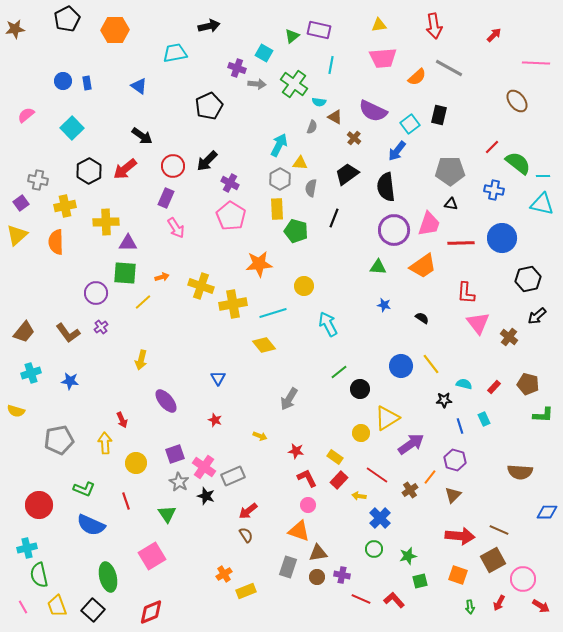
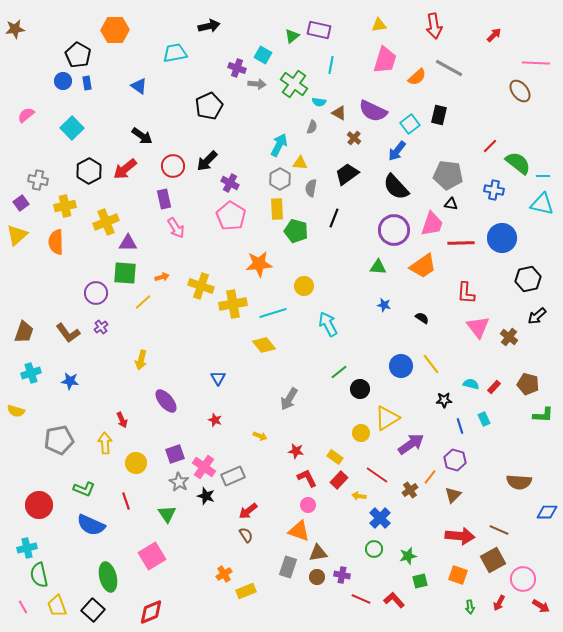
black pentagon at (67, 19): moved 11 px right, 36 px down; rotated 15 degrees counterclockwise
cyan square at (264, 53): moved 1 px left, 2 px down
pink trapezoid at (383, 58): moved 2 px right, 2 px down; rotated 68 degrees counterclockwise
brown ellipse at (517, 101): moved 3 px right, 10 px up
brown triangle at (335, 117): moved 4 px right, 4 px up
red line at (492, 147): moved 2 px left, 1 px up
gray pentagon at (450, 171): moved 2 px left, 4 px down; rotated 8 degrees clockwise
black semicircle at (386, 187): moved 10 px right; rotated 36 degrees counterclockwise
purple rectangle at (166, 198): moved 2 px left, 1 px down; rotated 36 degrees counterclockwise
yellow cross at (106, 222): rotated 20 degrees counterclockwise
pink trapezoid at (429, 224): moved 3 px right
pink triangle at (478, 323): moved 4 px down
brown trapezoid at (24, 332): rotated 20 degrees counterclockwise
cyan semicircle at (464, 384): moved 7 px right
brown semicircle at (520, 472): moved 1 px left, 10 px down
